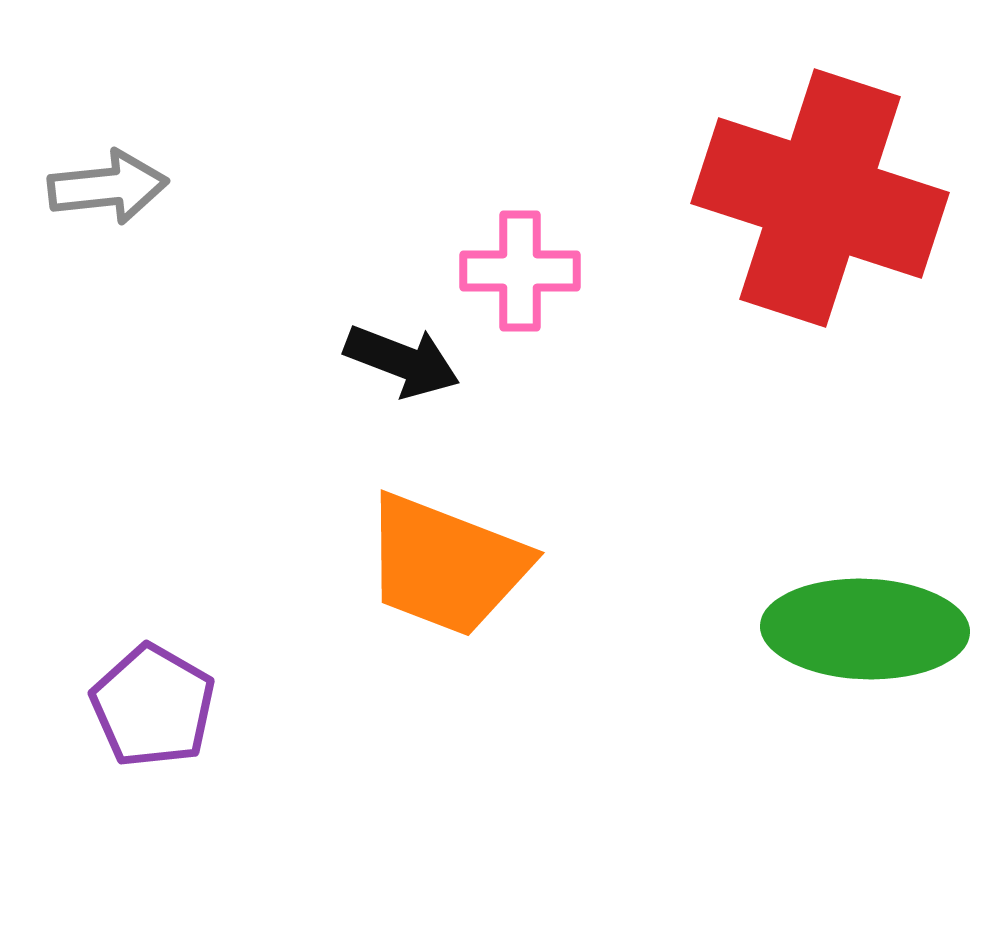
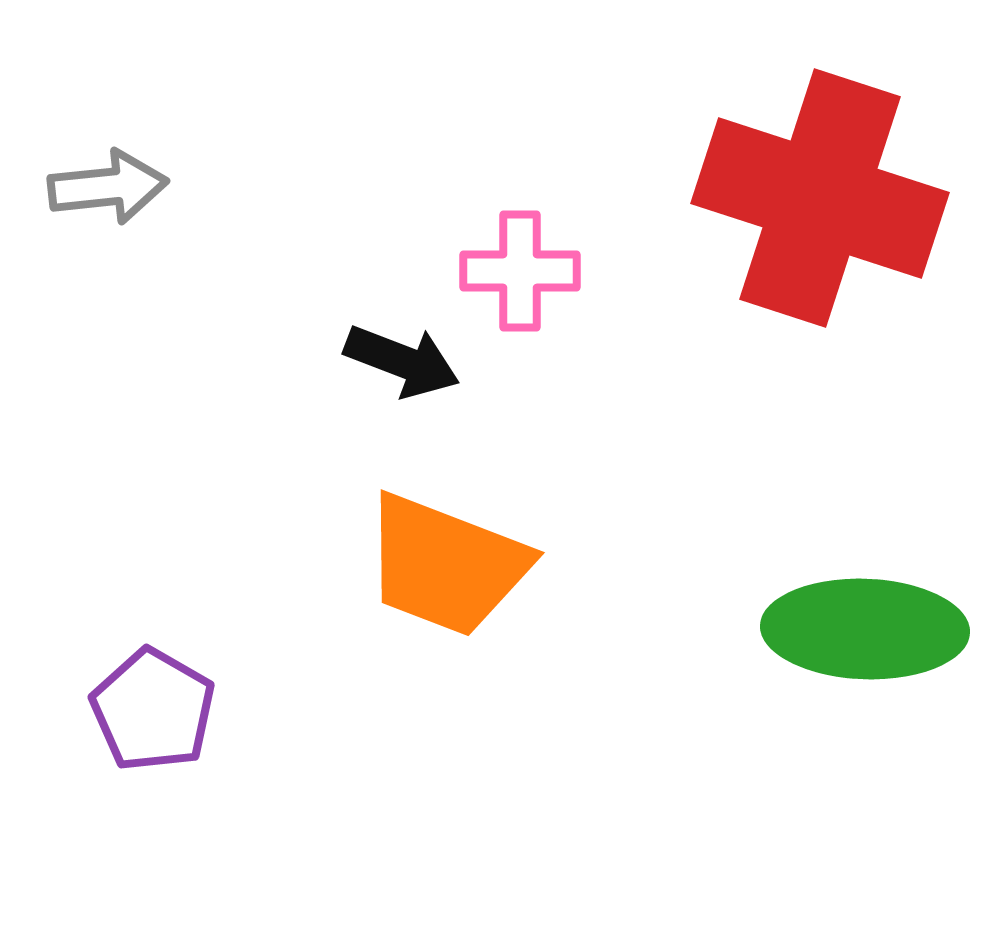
purple pentagon: moved 4 px down
